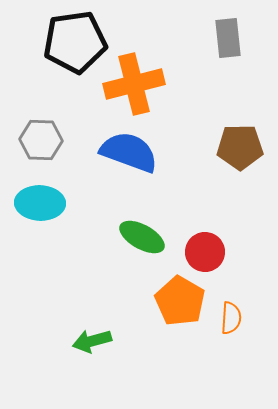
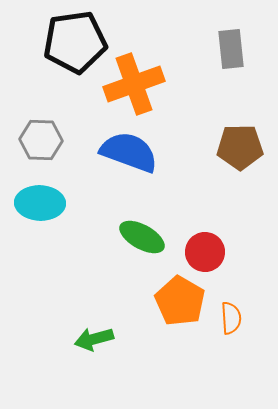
gray rectangle: moved 3 px right, 11 px down
orange cross: rotated 6 degrees counterclockwise
orange semicircle: rotated 8 degrees counterclockwise
green arrow: moved 2 px right, 2 px up
